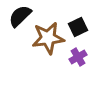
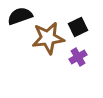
black semicircle: rotated 25 degrees clockwise
